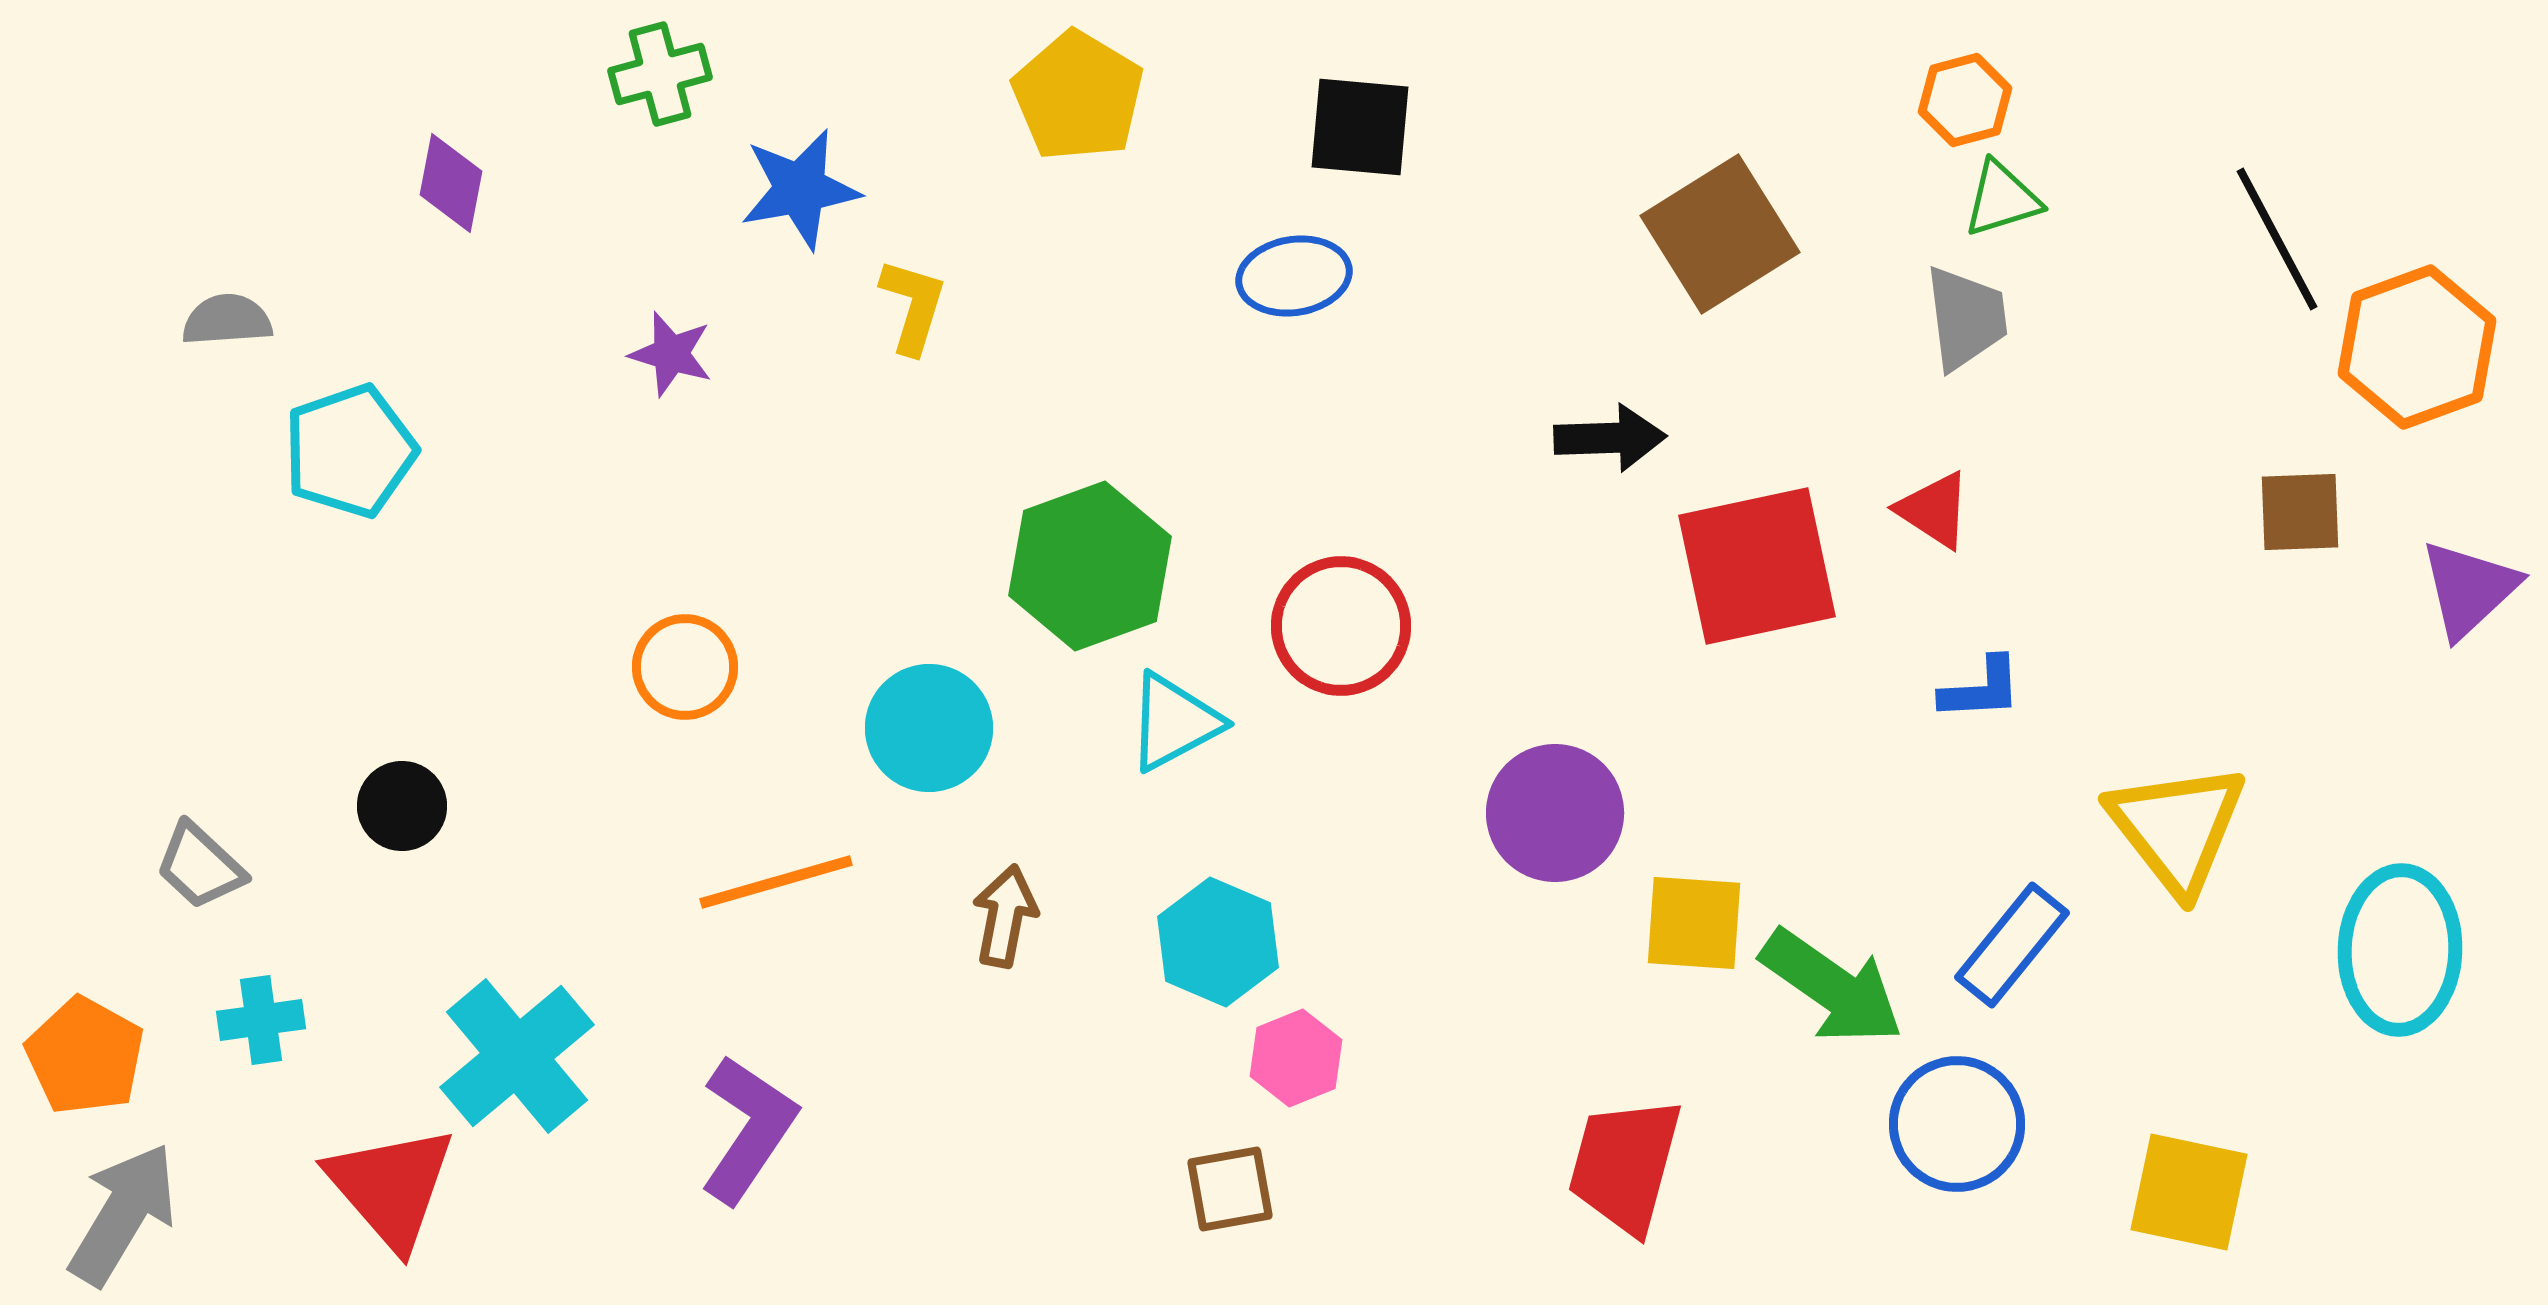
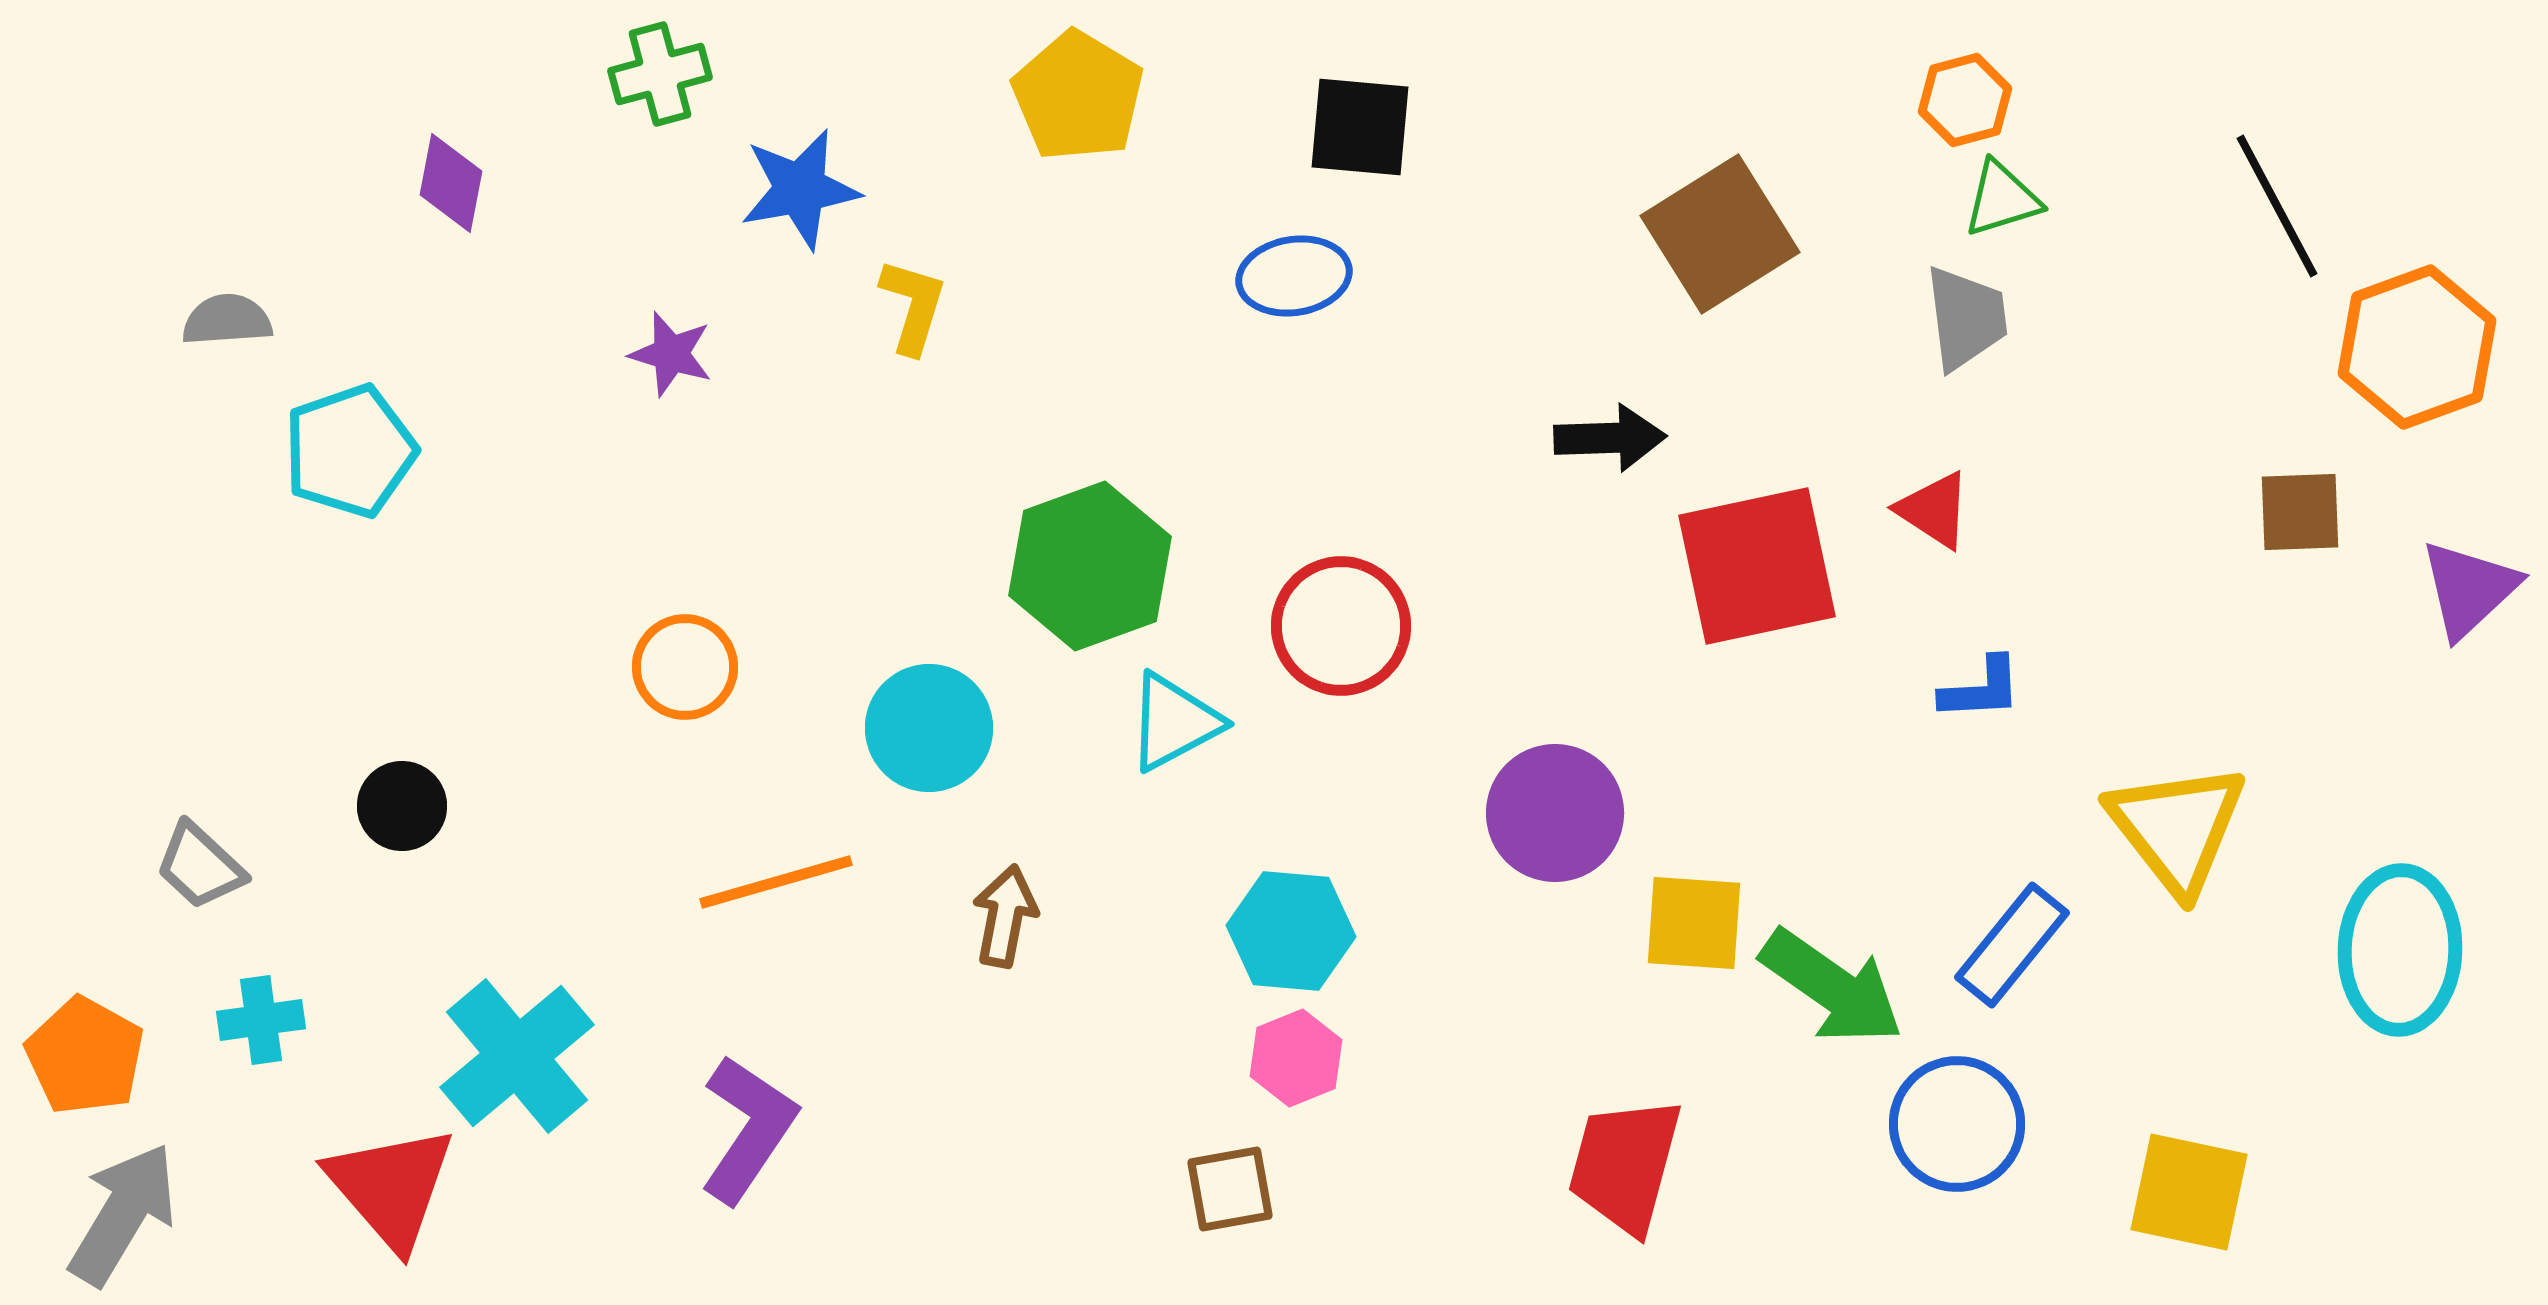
black line at (2277, 239): moved 33 px up
cyan hexagon at (1218, 942): moved 73 px right, 11 px up; rotated 18 degrees counterclockwise
